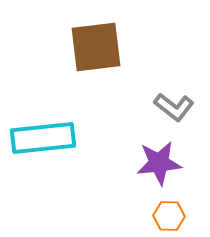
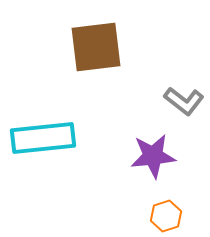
gray L-shape: moved 10 px right, 6 px up
purple star: moved 6 px left, 7 px up
orange hexagon: moved 3 px left; rotated 20 degrees counterclockwise
